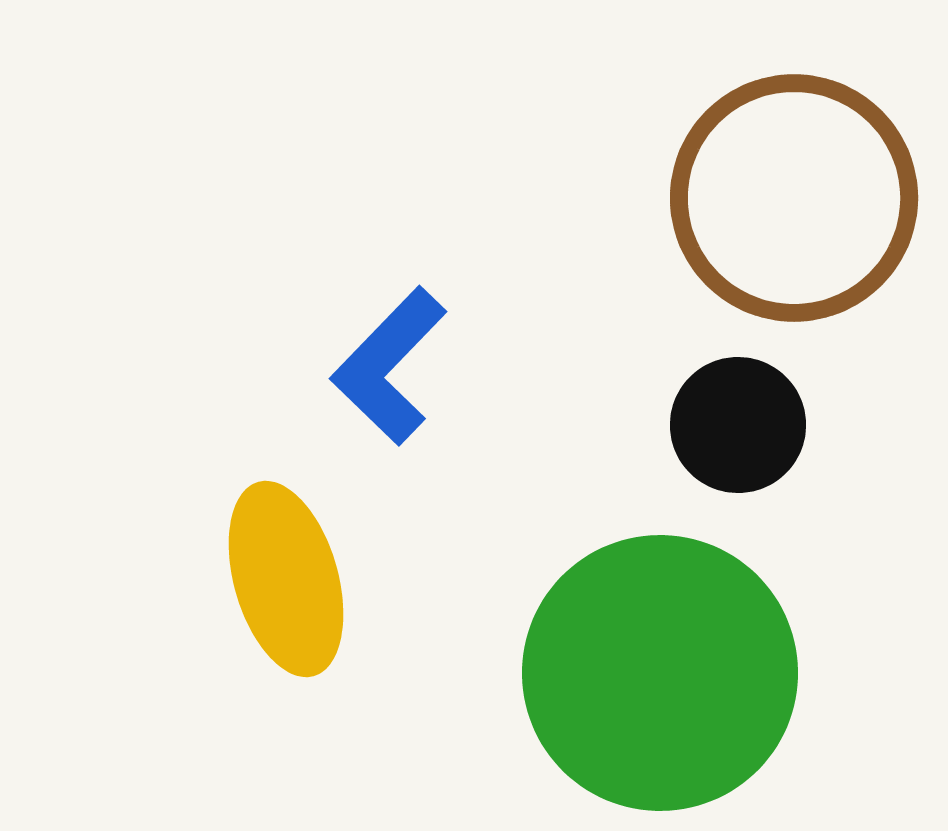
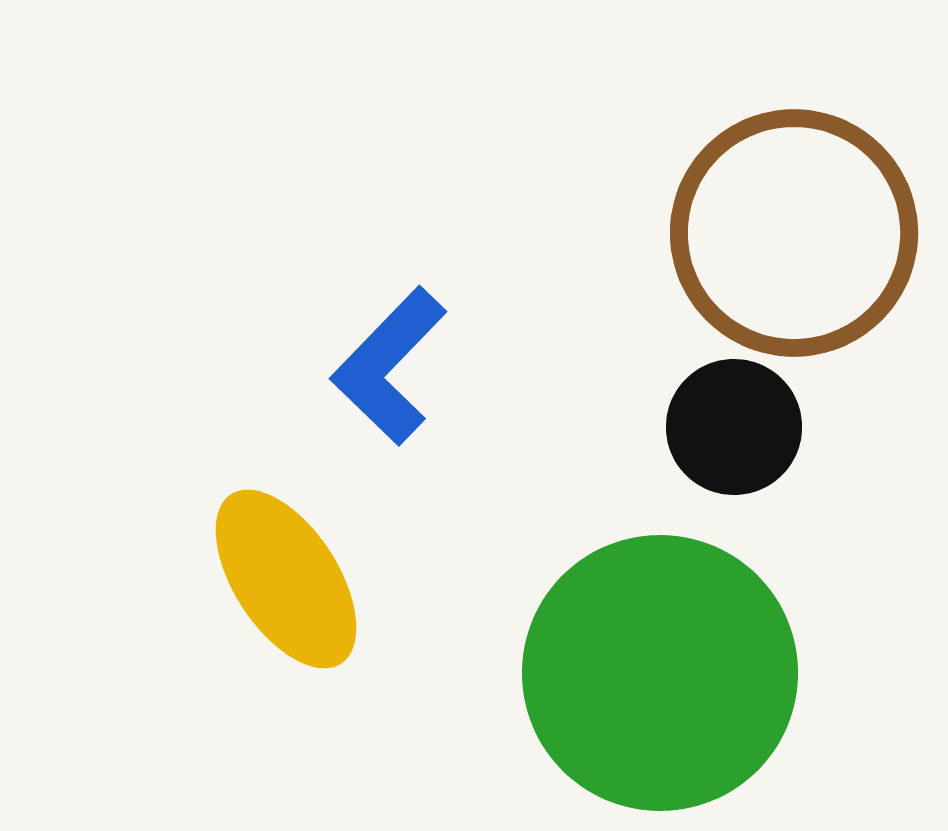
brown circle: moved 35 px down
black circle: moved 4 px left, 2 px down
yellow ellipse: rotated 17 degrees counterclockwise
